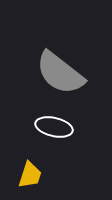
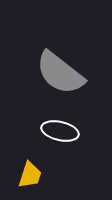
white ellipse: moved 6 px right, 4 px down
